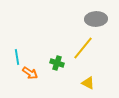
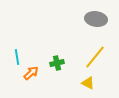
gray ellipse: rotated 10 degrees clockwise
yellow line: moved 12 px right, 9 px down
green cross: rotated 32 degrees counterclockwise
orange arrow: moved 1 px right; rotated 77 degrees counterclockwise
